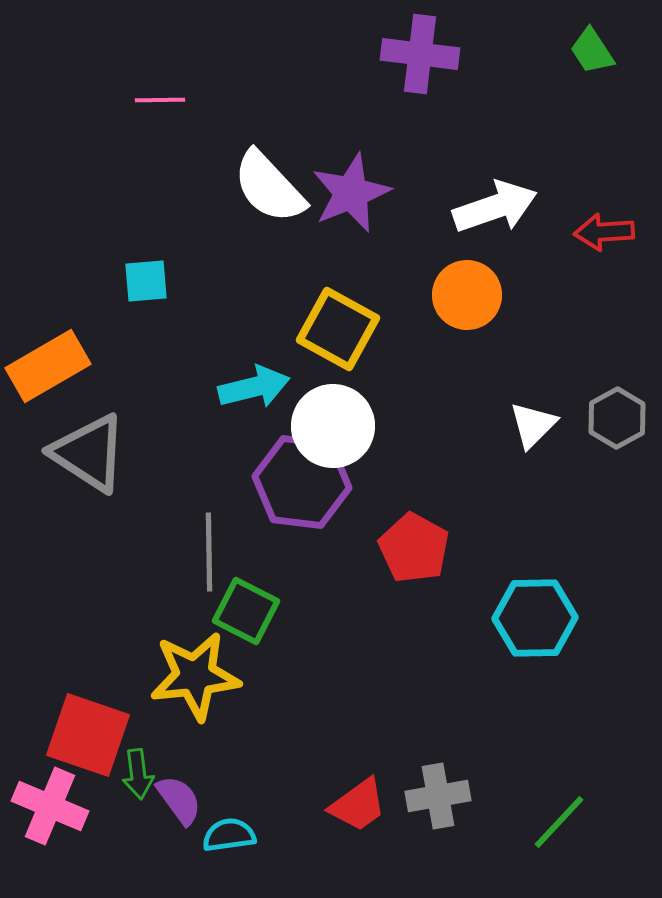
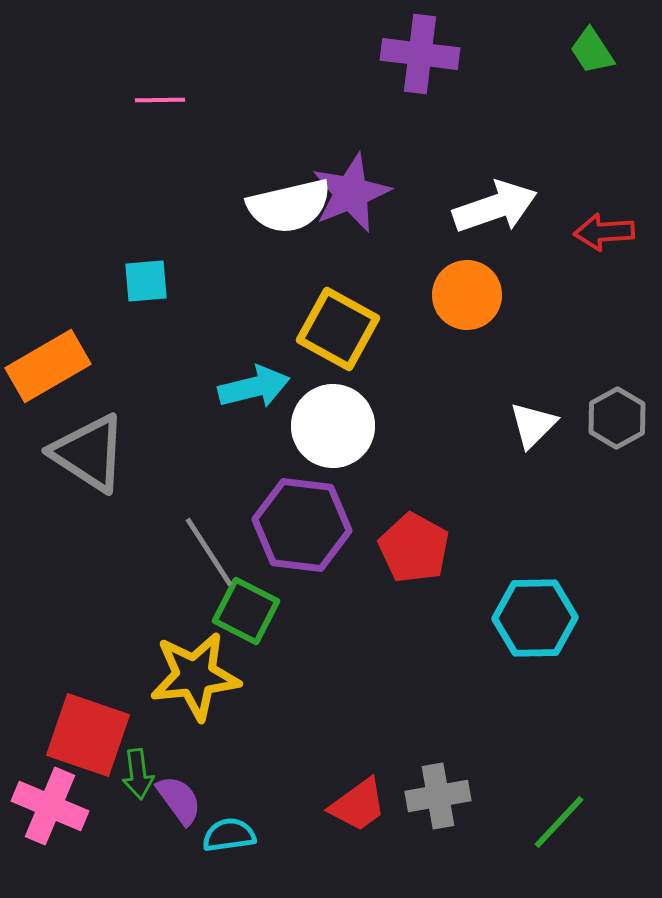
white semicircle: moved 20 px right, 19 px down; rotated 60 degrees counterclockwise
purple hexagon: moved 43 px down
gray line: rotated 32 degrees counterclockwise
